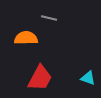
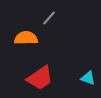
gray line: rotated 63 degrees counterclockwise
red trapezoid: rotated 28 degrees clockwise
